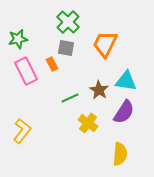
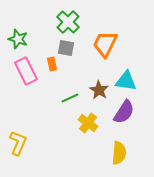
green star: rotated 30 degrees clockwise
orange rectangle: rotated 16 degrees clockwise
yellow L-shape: moved 4 px left, 12 px down; rotated 15 degrees counterclockwise
yellow semicircle: moved 1 px left, 1 px up
